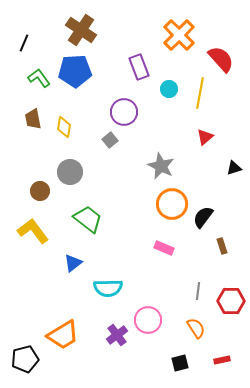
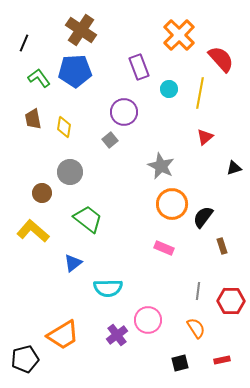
brown circle: moved 2 px right, 2 px down
yellow L-shape: rotated 12 degrees counterclockwise
